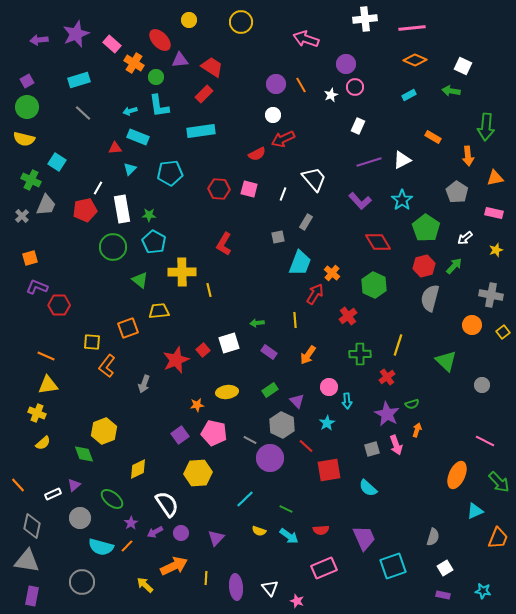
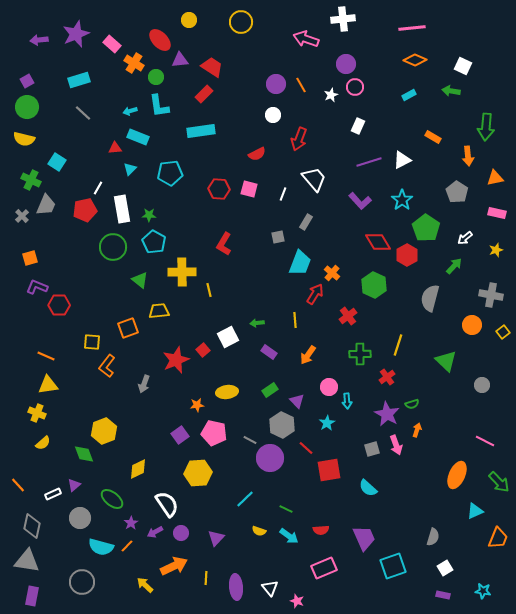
white cross at (365, 19): moved 22 px left
red arrow at (283, 139): moved 16 px right; rotated 45 degrees counterclockwise
pink rectangle at (494, 213): moved 3 px right
red hexagon at (424, 266): moved 17 px left, 11 px up; rotated 15 degrees counterclockwise
white square at (229, 343): moved 1 px left, 6 px up; rotated 10 degrees counterclockwise
red line at (306, 446): moved 2 px down
